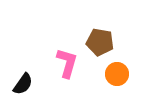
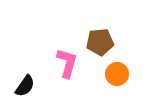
brown pentagon: rotated 16 degrees counterclockwise
black semicircle: moved 2 px right, 2 px down
